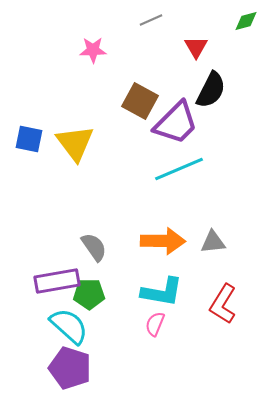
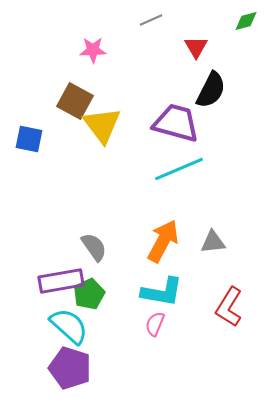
brown square: moved 65 px left
purple trapezoid: rotated 120 degrees counterclockwise
yellow triangle: moved 27 px right, 18 px up
orange arrow: rotated 63 degrees counterclockwise
purple rectangle: moved 4 px right
green pentagon: rotated 24 degrees counterclockwise
red L-shape: moved 6 px right, 3 px down
